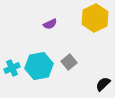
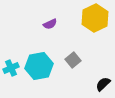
gray square: moved 4 px right, 2 px up
cyan cross: moved 1 px left
